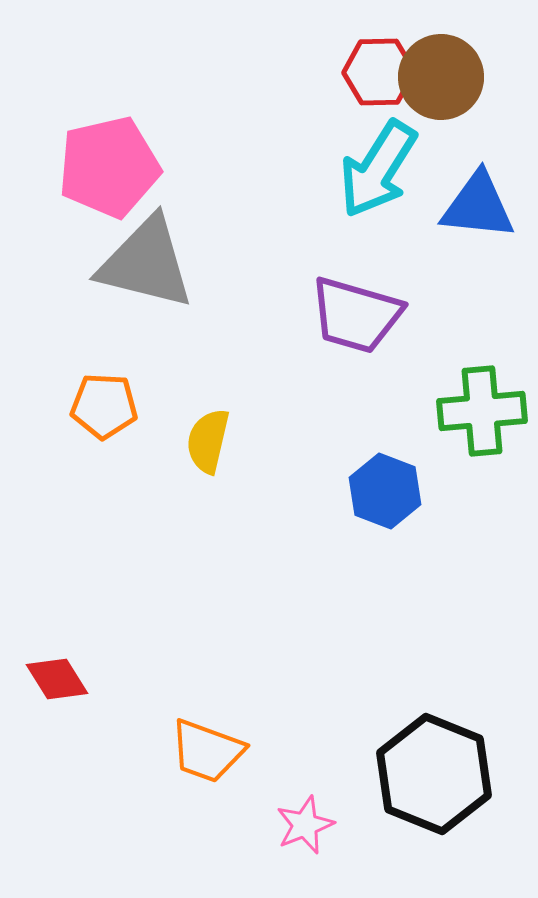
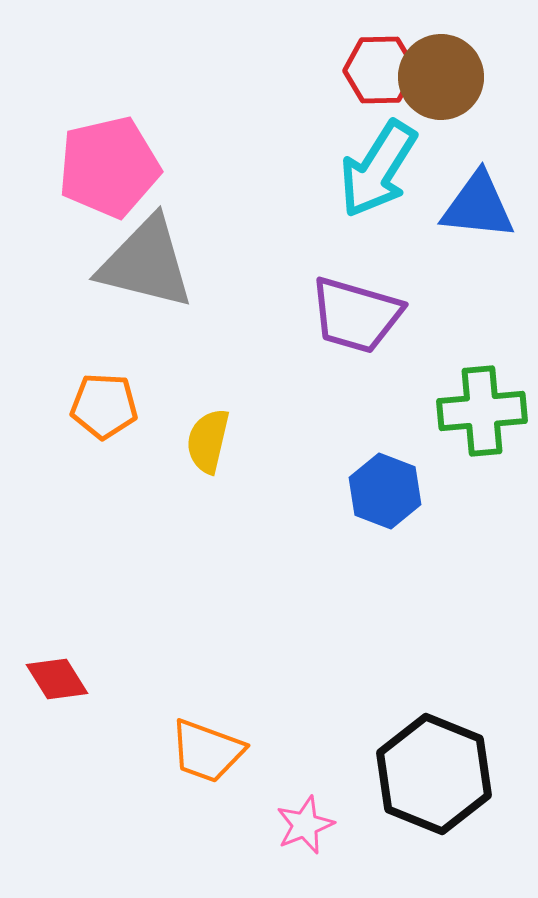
red hexagon: moved 1 px right, 2 px up
